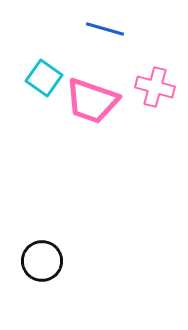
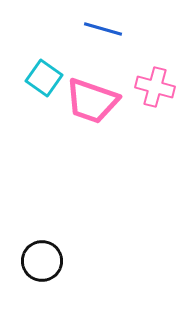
blue line: moved 2 px left
